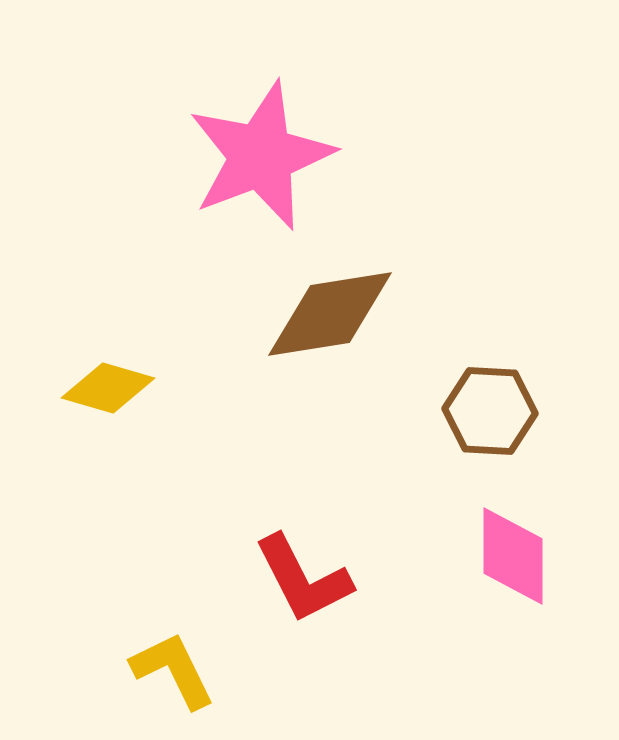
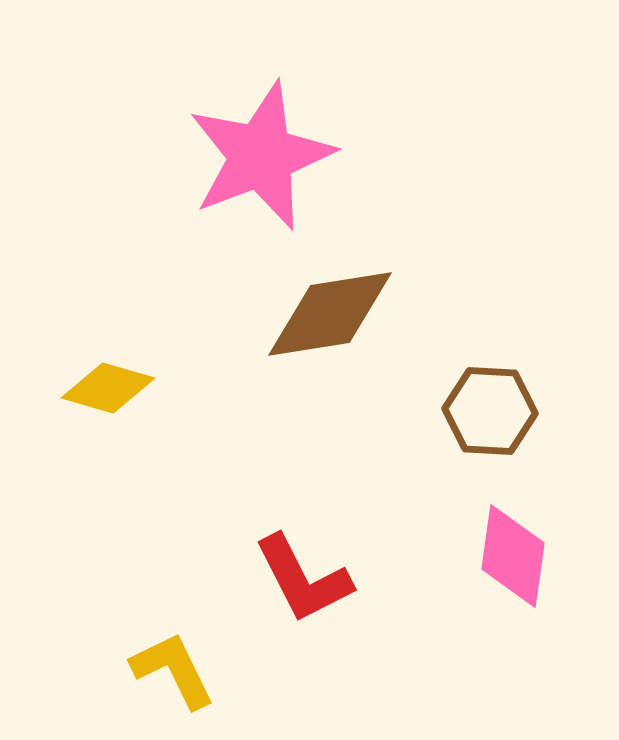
pink diamond: rotated 8 degrees clockwise
